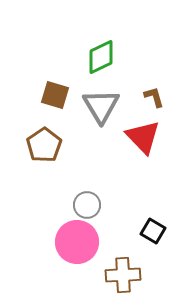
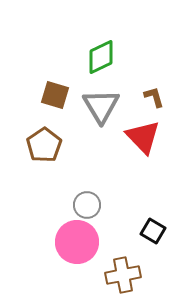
brown cross: rotated 8 degrees counterclockwise
